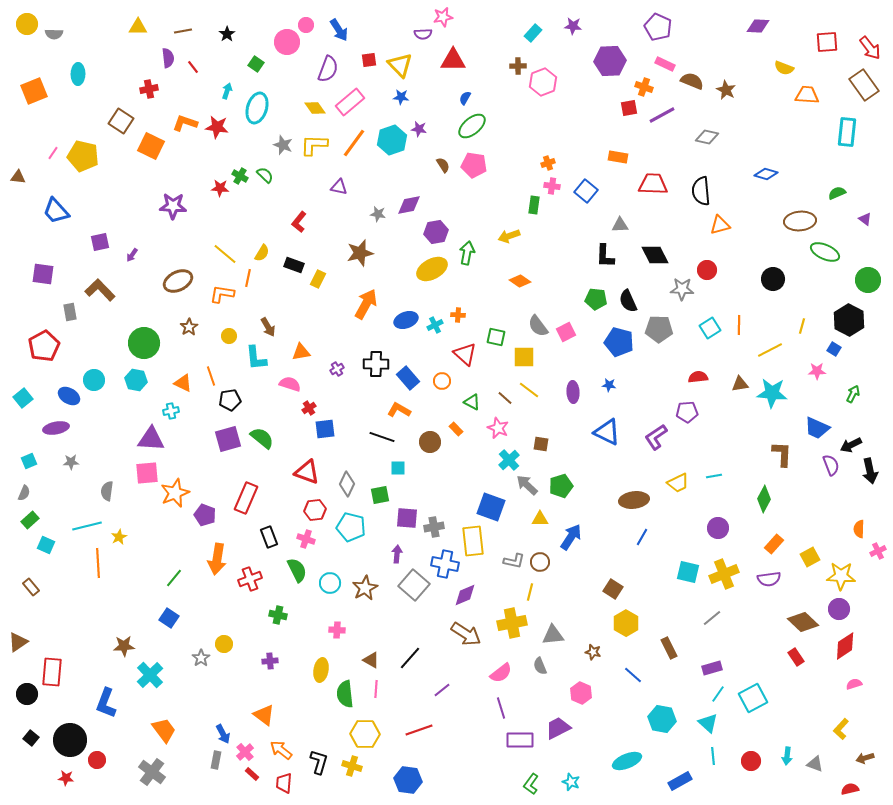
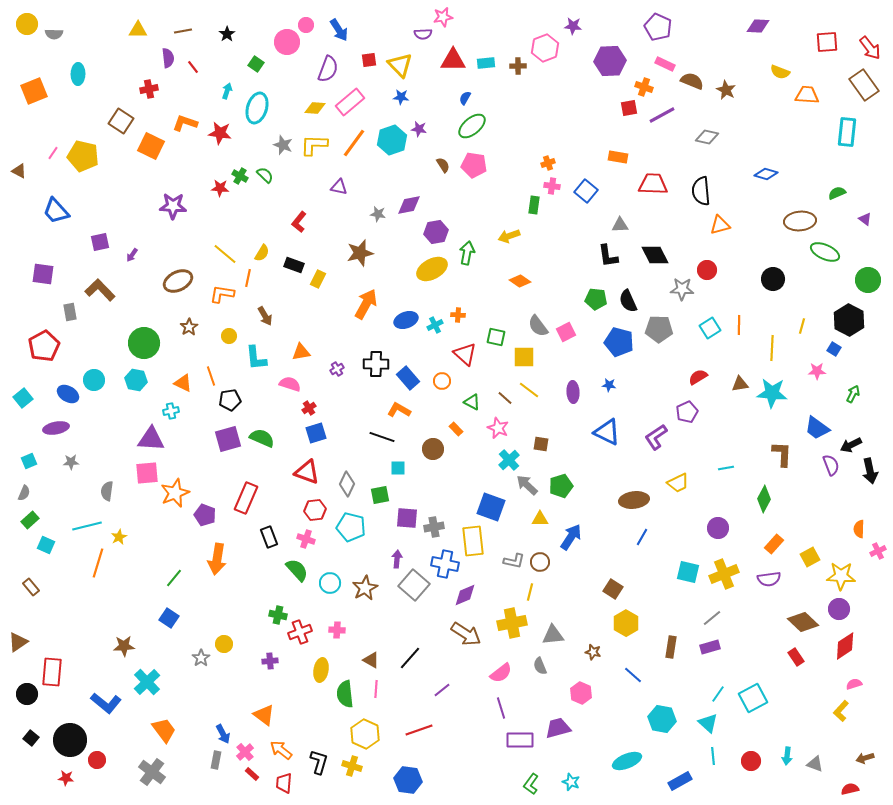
yellow triangle at (138, 27): moved 3 px down
cyan rectangle at (533, 33): moved 47 px left, 30 px down; rotated 42 degrees clockwise
yellow semicircle at (784, 68): moved 4 px left, 4 px down
pink hexagon at (543, 82): moved 2 px right, 34 px up
yellow diamond at (315, 108): rotated 50 degrees counterclockwise
red star at (217, 127): moved 3 px right, 6 px down
brown triangle at (18, 177): moved 1 px right, 6 px up; rotated 21 degrees clockwise
black L-shape at (605, 256): moved 3 px right; rotated 10 degrees counterclockwise
brown arrow at (268, 327): moved 3 px left, 11 px up
yellow line at (770, 350): moved 2 px right, 2 px up; rotated 60 degrees counterclockwise
red semicircle at (698, 377): rotated 24 degrees counterclockwise
blue ellipse at (69, 396): moved 1 px left, 2 px up
purple pentagon at (687, 412): rotated 20 degrees counterclockwise
blue trapezoid at (817, 428): rotated 12 degrees clockwise
blue square at (325, 429): moved 9 px left, 4 px down; rotated 10 degrees counterclockwise
green semicircle at (262, 438): rotated 15 degrees counterclockwise
brown circle at (430, 442): moved 3 px right, 7 px down
cyan line at (714, 476): moved 12 px right, 8 px up
purple arrow at (397, 554): moved 5 px down
orange line at (98, 563): rotated 20 degrees clockwise
green semicircle at (297, 570): rotated 15 degrees counterclockwise
red cross at (250, 579): moved 50 px right, 53 px down
brown rectangle at (669, 648): moved 2 px right, 1 px up; rotated 35 degrees clockwise
purple rectangle at (712, 668): moved 2 px left, 21 px up
cyan cross at (150, 675): moved 3 px left, 7 px down
blue L-shape at (106, 703): rotated 72 degrees counterclockwise
purple trapezoid at (558, 728): rotated 12 degrees clockwise
yellow L-shape at (841, 729): moved 18 px up
yellow hexagon at (365, 734): rotated 24 degrees clockwise
